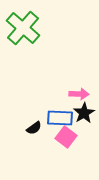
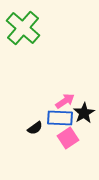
pink arrow: moved 14 px left, 7 px down; rotated 36 degrees counterclockwise
black semicircle: moved 1 px right
pink square: moved 2 px right, 1 px down; rotated 20 degrees clockwise
